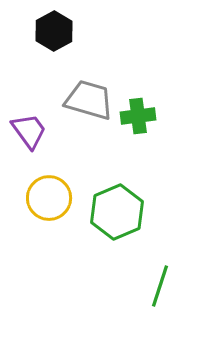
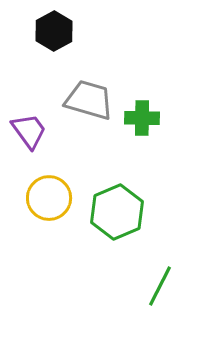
green cross: moved 4 px right, 2 px down; rotated 8 degrees clockwise
green line: rotated 9 degrees clockwise
